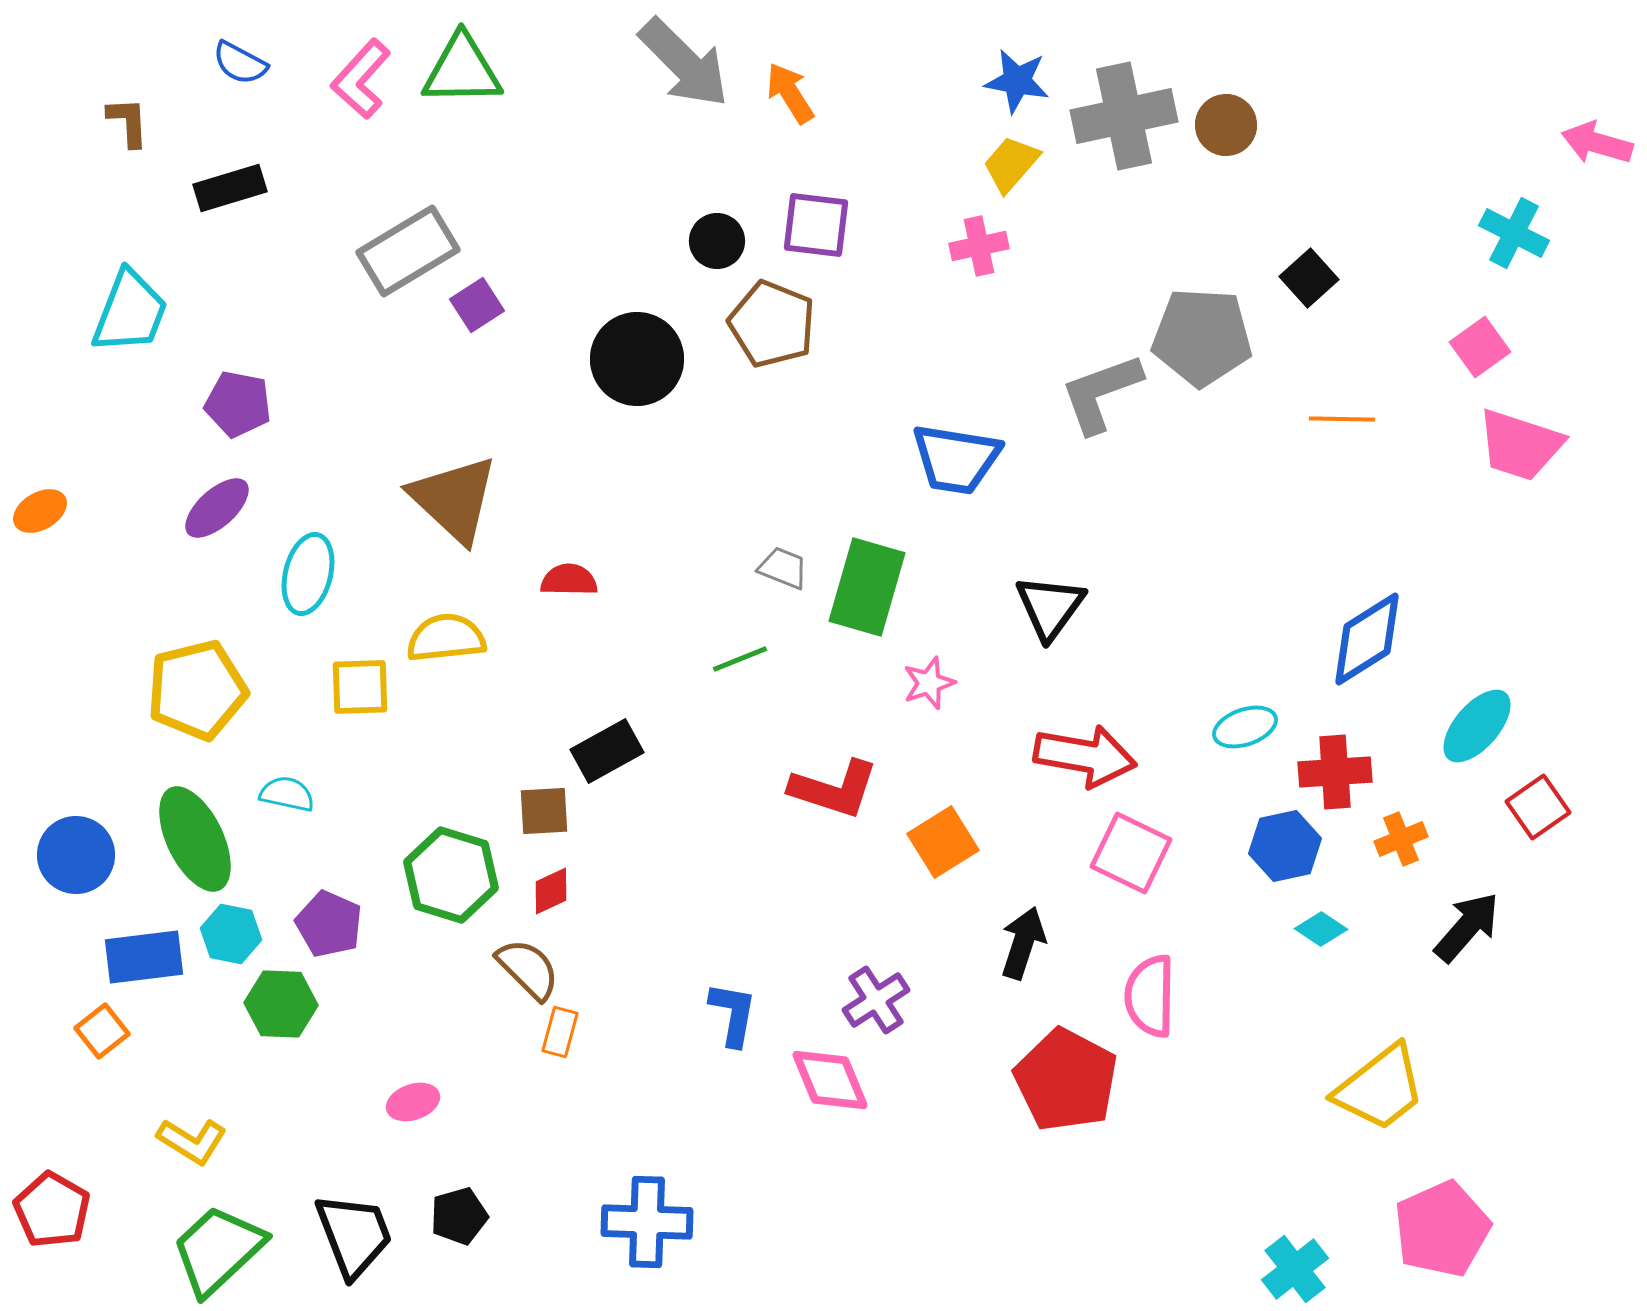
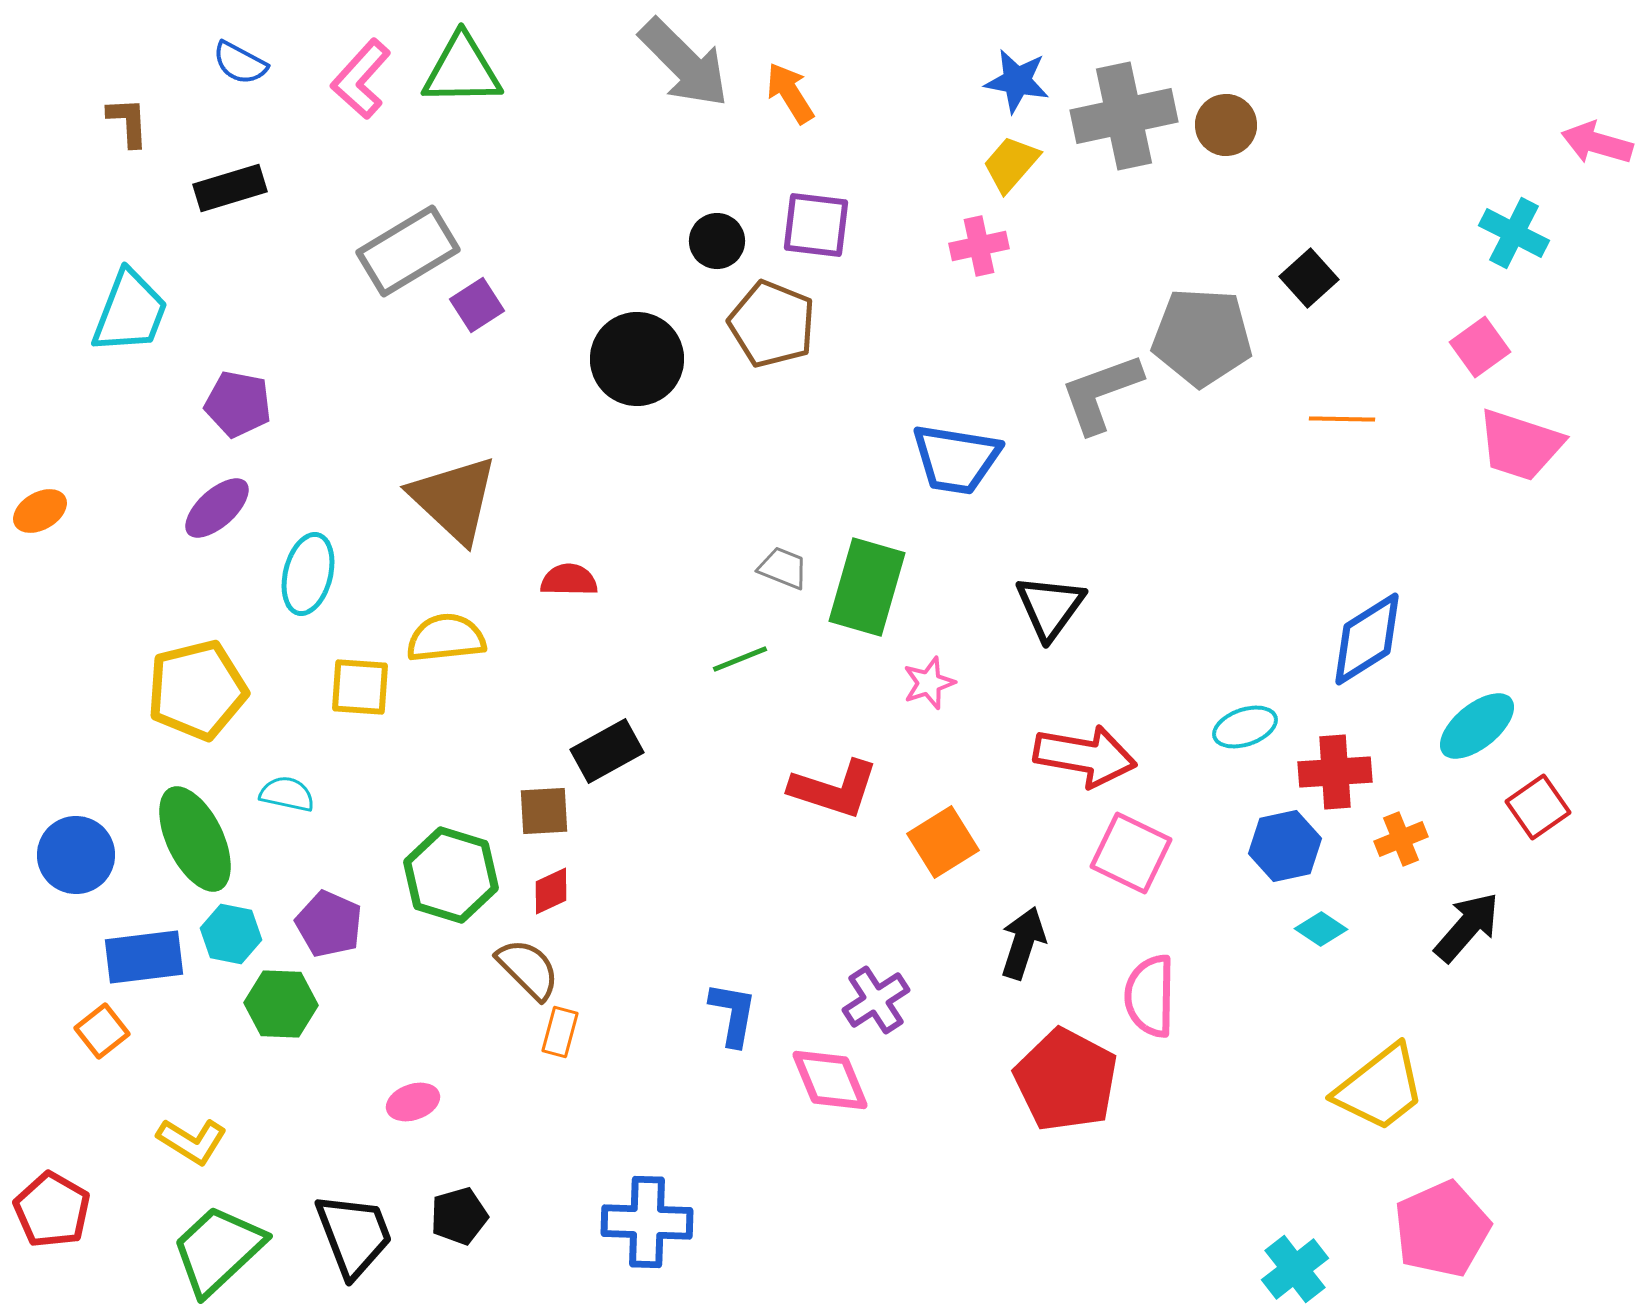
yellow square at (360, 687): rotated 6 degrees clockwise
cyan ellipse at (1477, 726): rotated 10 degrees clockwise
